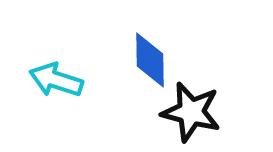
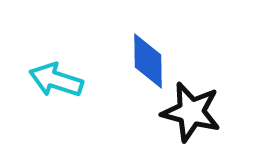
blue diamond: moved 2 px left, 1 px down
